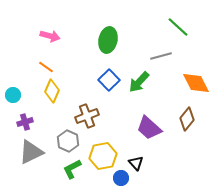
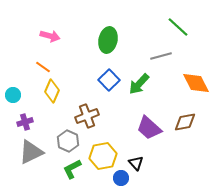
orange line: moved 3 px left
green arrow: moved 2 px down
brown diamond: moved 2 px left, 3 px down; rotated 40 degrees clockwise
